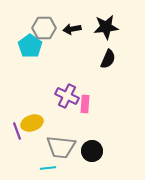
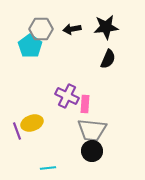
gray hexagon: moved 3 px left, 1 px down
gray trapezoid: moved 31 px right, 17 px up
